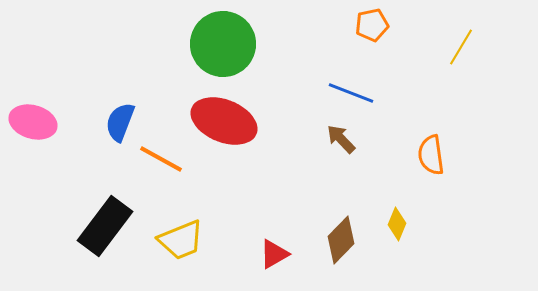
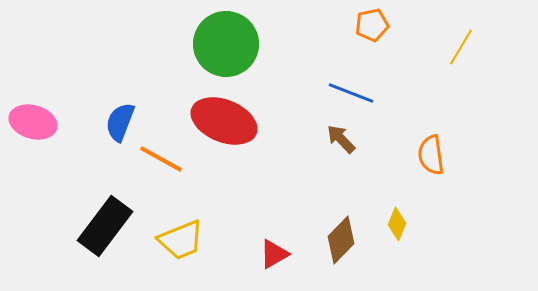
green circle: moved 3 px right
